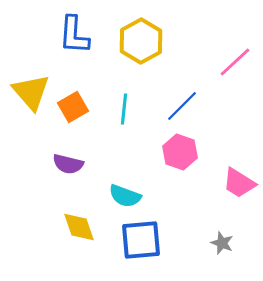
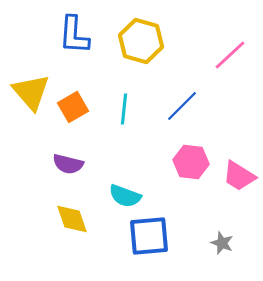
yellow hexagon: rotated 15 degrees counterclockwise
pink line: moved 5 px left, 7 px up
pink hexagon: moved 11 px right, 10 px down; rotated 12 degrees counterclockwise
pink trapezoid: moved 7 px up
yellow diamond: moved 7 px left, 8 px up
blue square: moved 8 px right, 4 px up
